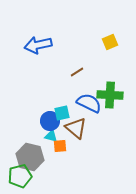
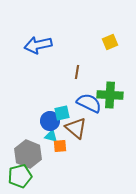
brown line: rotated 48 degrees counterclockwise
gray hexagon: moved 2 px left, 3 px up; rotated 8 degrees clockwise
